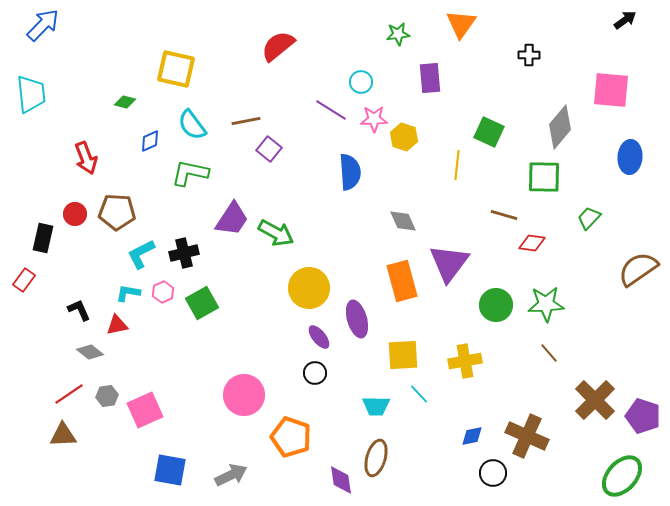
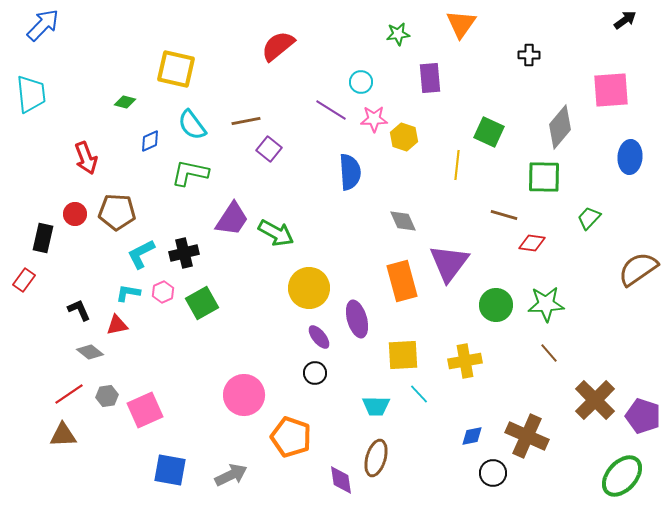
pink square at (611, 90): rotated 9 degrees counterclockwise
